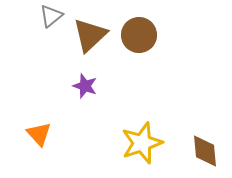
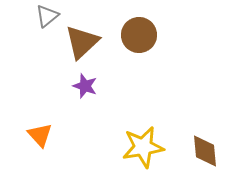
gray triangle: moved 4 px left
brown triangle: moved 8 px left, 7 px down
orange triangle: moved 1 px right, 1 px down
yellow star: moved 1 px right, 4 px down; rotated 9 degrees clockwise
